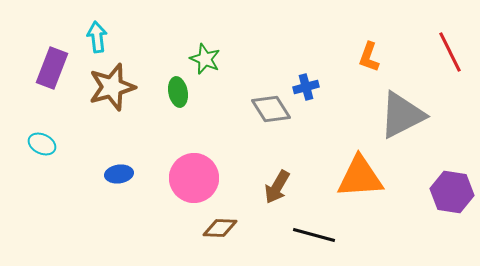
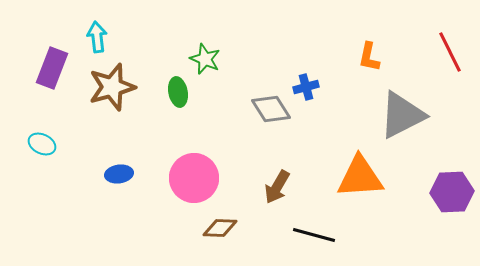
orange L-shape: rotated 8 degrees counterclockwise
purple hexagon: rotated 12 degrees counterclockwise
